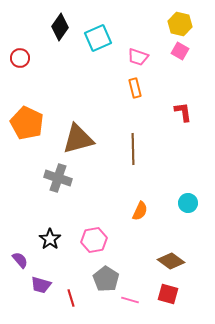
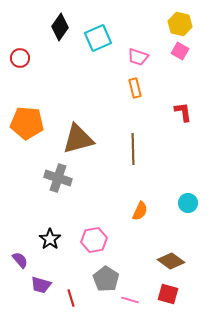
orange pentagon: rotated 20 degrees counterclockwise
